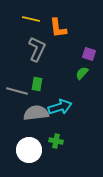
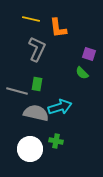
green semicircle: rotated 88 degrees counterclockwise
gray semicircle: rotated 20 degrees clockwise
white circle: moved 1 px right, 1 px up
